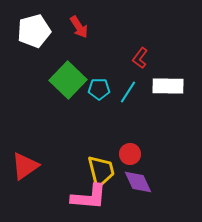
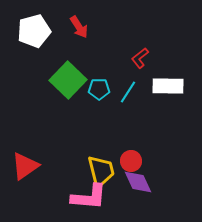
red L-shape: rotated 15 degrees clockwise
red circle: moved 1 px right, 7 px down
